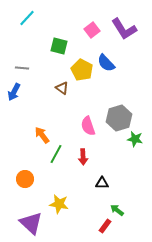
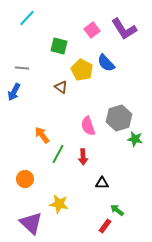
brown triangle: moved 1 px left, 1 px up
green line: moved 2 px right
